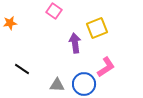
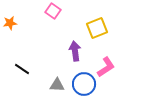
pink square: moved 1 px left
purple arrow: moved 8 px down
